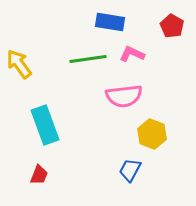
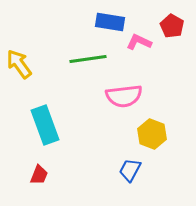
pink L-shape: moved 7 px right, 12 px up
